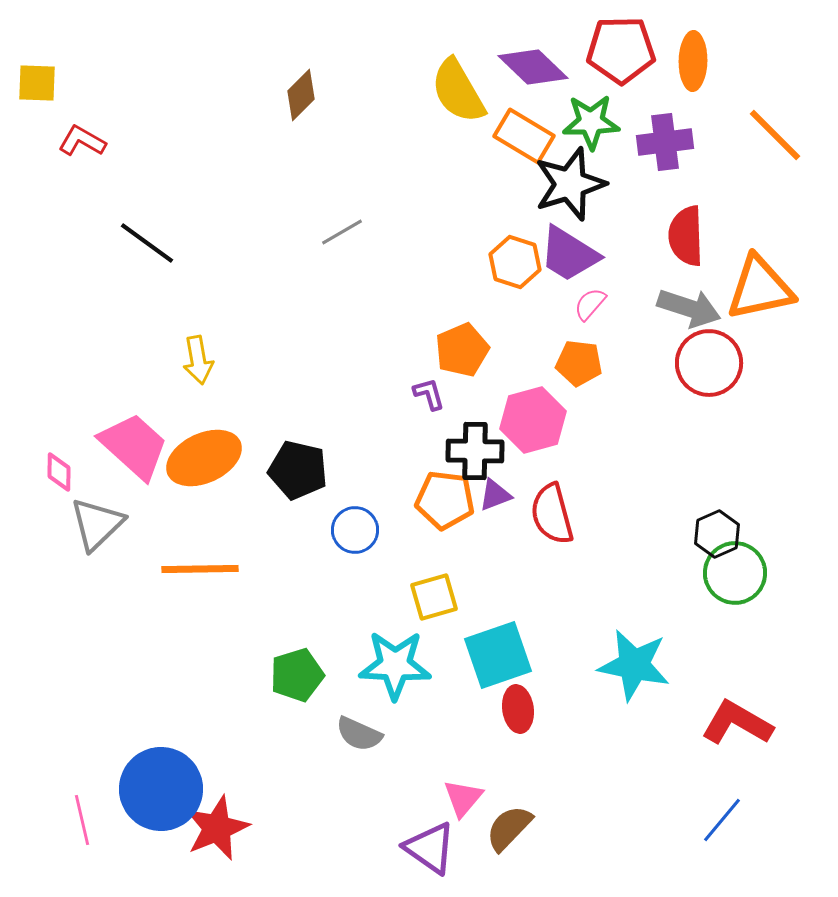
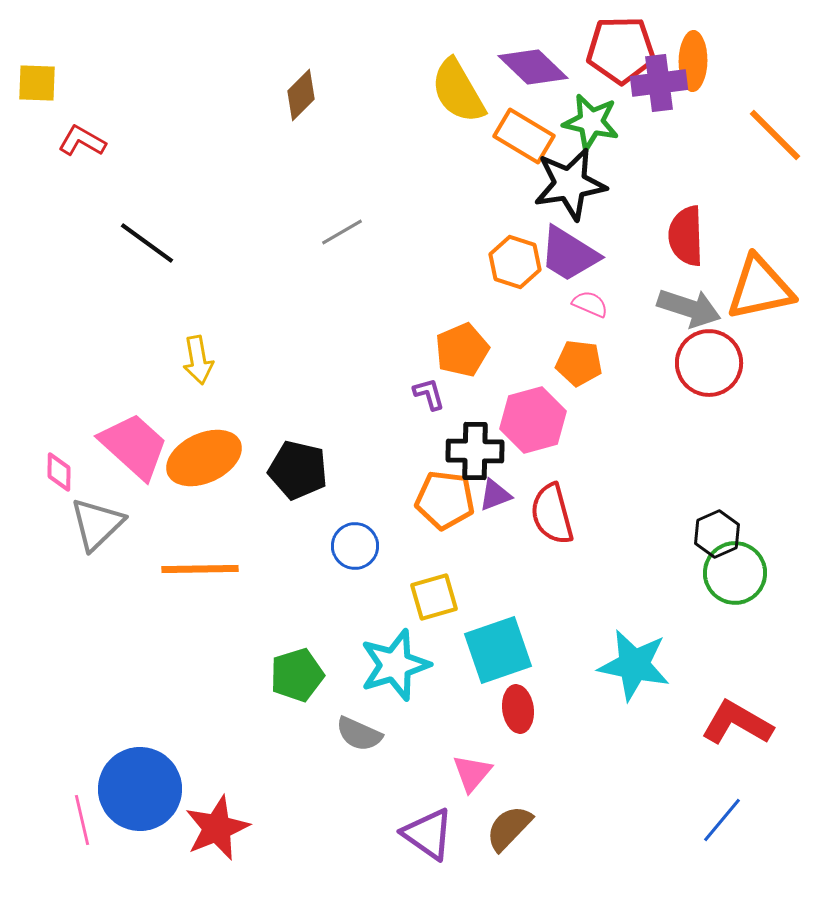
green star at (591, 122): rotated 14 degrees clockwise
purple cross at (665, 142): moved 6 px left, 59 px up
black star at (570, 184): rotated 8 degrees clockwise
pink semicircle at (590, 304): rotated 72 degrees clockwise
blue circle at (355, 530): moved 16 px down
cyan square at (498, 655): moved 5 px up
cyan star at (395, 665): rotated 20 degrees counterclockwise
blue circle at (161, 789): moved 21 px left
pink triangle at (463, 798): moved 9 px right, 25 px up
purple triangle at (430, 848): moved 2 px left, 14 px up
